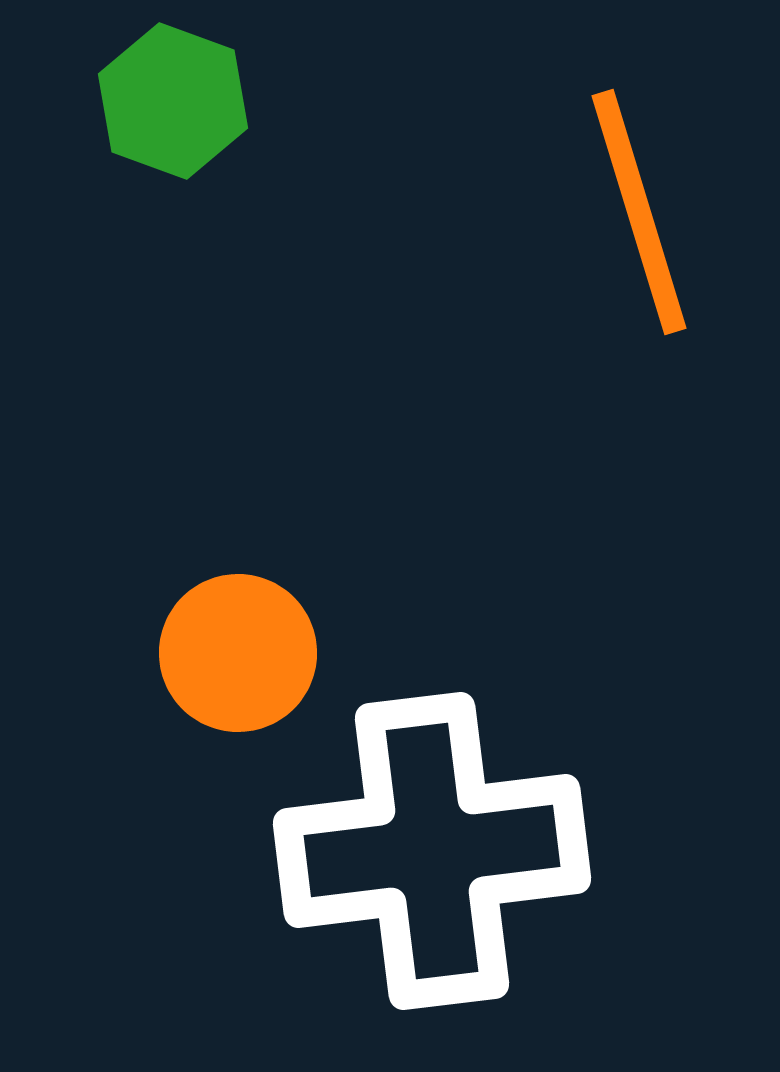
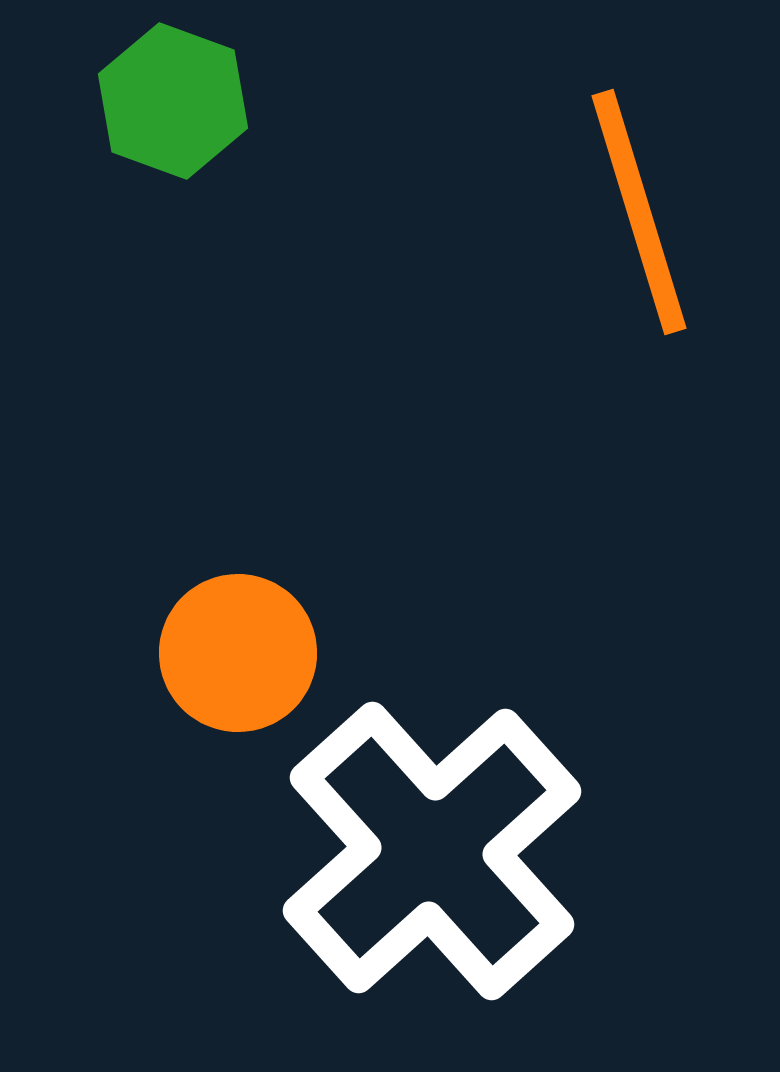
white cross: rotated 35 degrees counterclockwise
